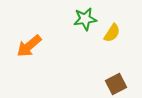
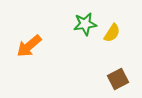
green star: moved 5 px down
brown square: moved 2 px right, 5 px up
